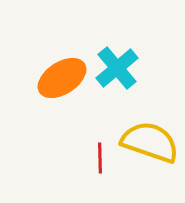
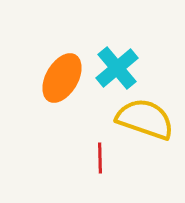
orange ellipse: rotated 27 degrees counterclockwise
yellow semicircle: moved 5 px left, 23 px up
